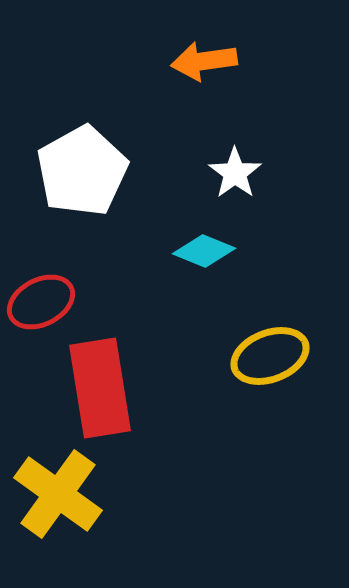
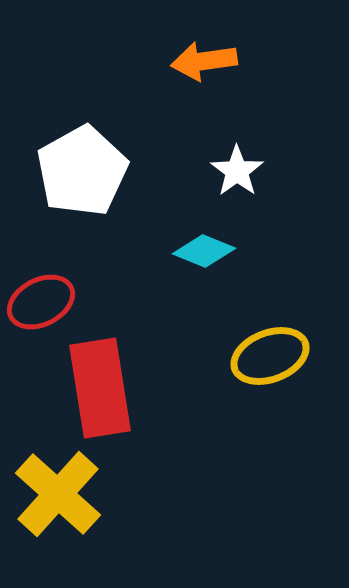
white star: moved 2 px right, 2 px up
yellow cross: rotated 6 degrees clockwise
